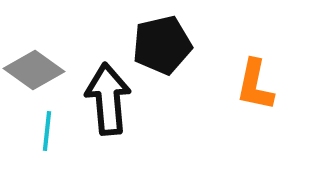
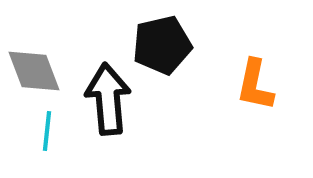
gray diamond: moved 1 px down; rotated 34 degrees clockwise
